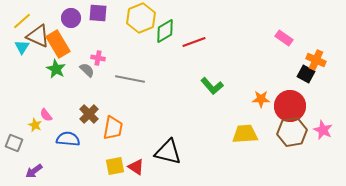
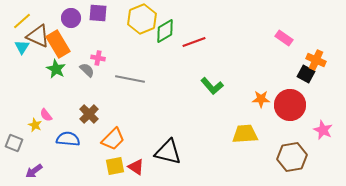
yellow hexagon: moved 1 px right, 1 px down
red circle: moved 1 px up
orange trapezoid: moved 11 px down; rotated 35 degrees clockwise
brown hexagon: moved 25 px down
